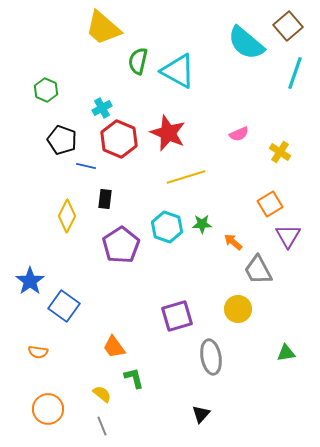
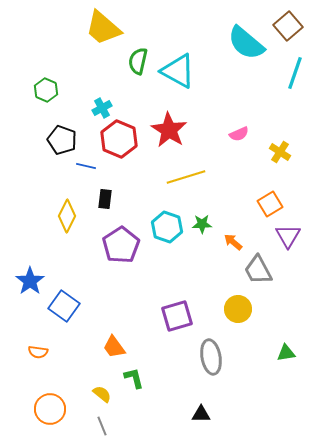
red star: moved 1 px right, 3 px up; rotated 9 degrees clockwise
orange circle: moved 2 px right
black triangle: rotated 48 degrees clockwise
